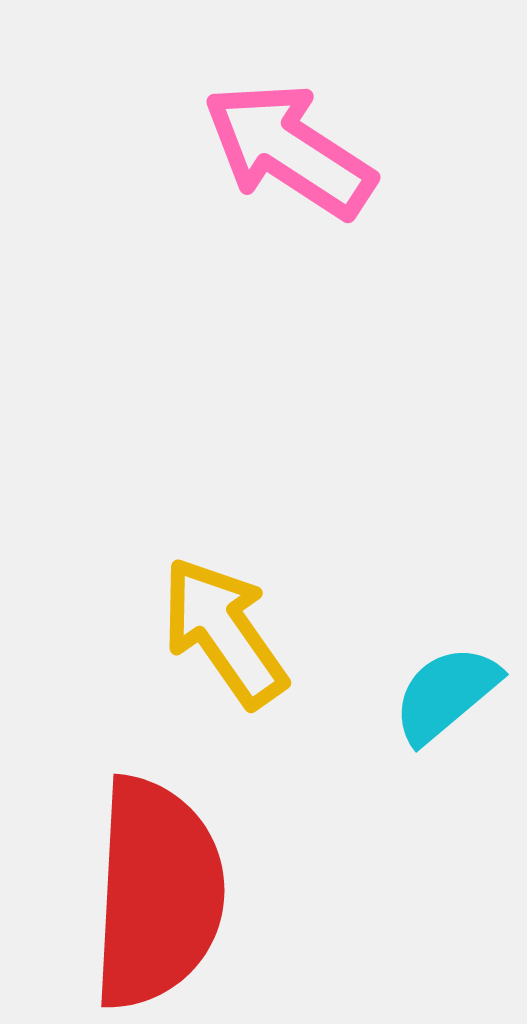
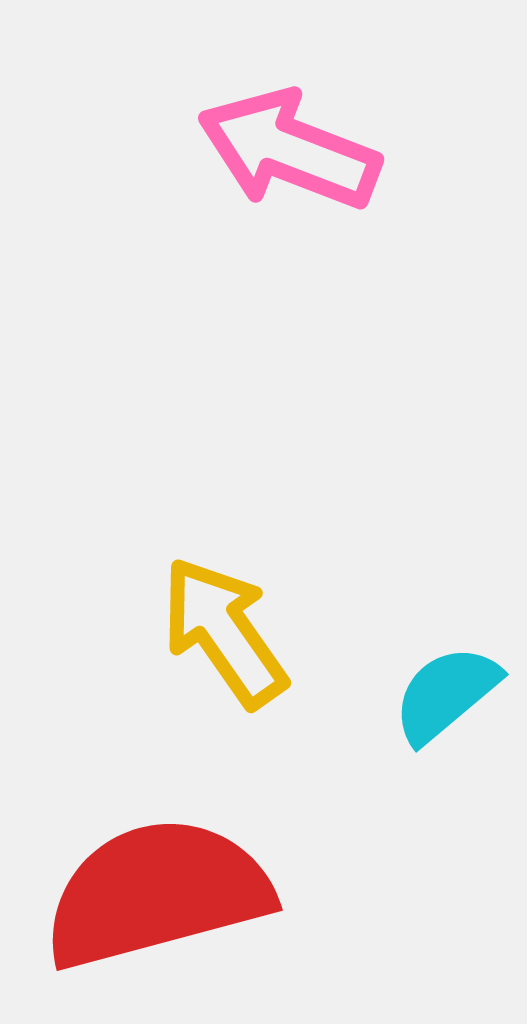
pink arrow: rotated 12 degrees counterclockwise
red semicircle: rotated 108 degrees counterclockwise
